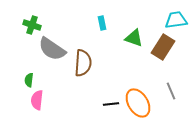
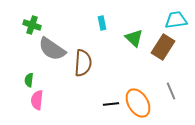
green triangle: rotated 24 degrees clockwise
